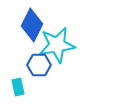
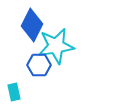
cyan star: moved 1 px left, 1 px down
cyan rectangle: moved 4 px left, 5 px down
